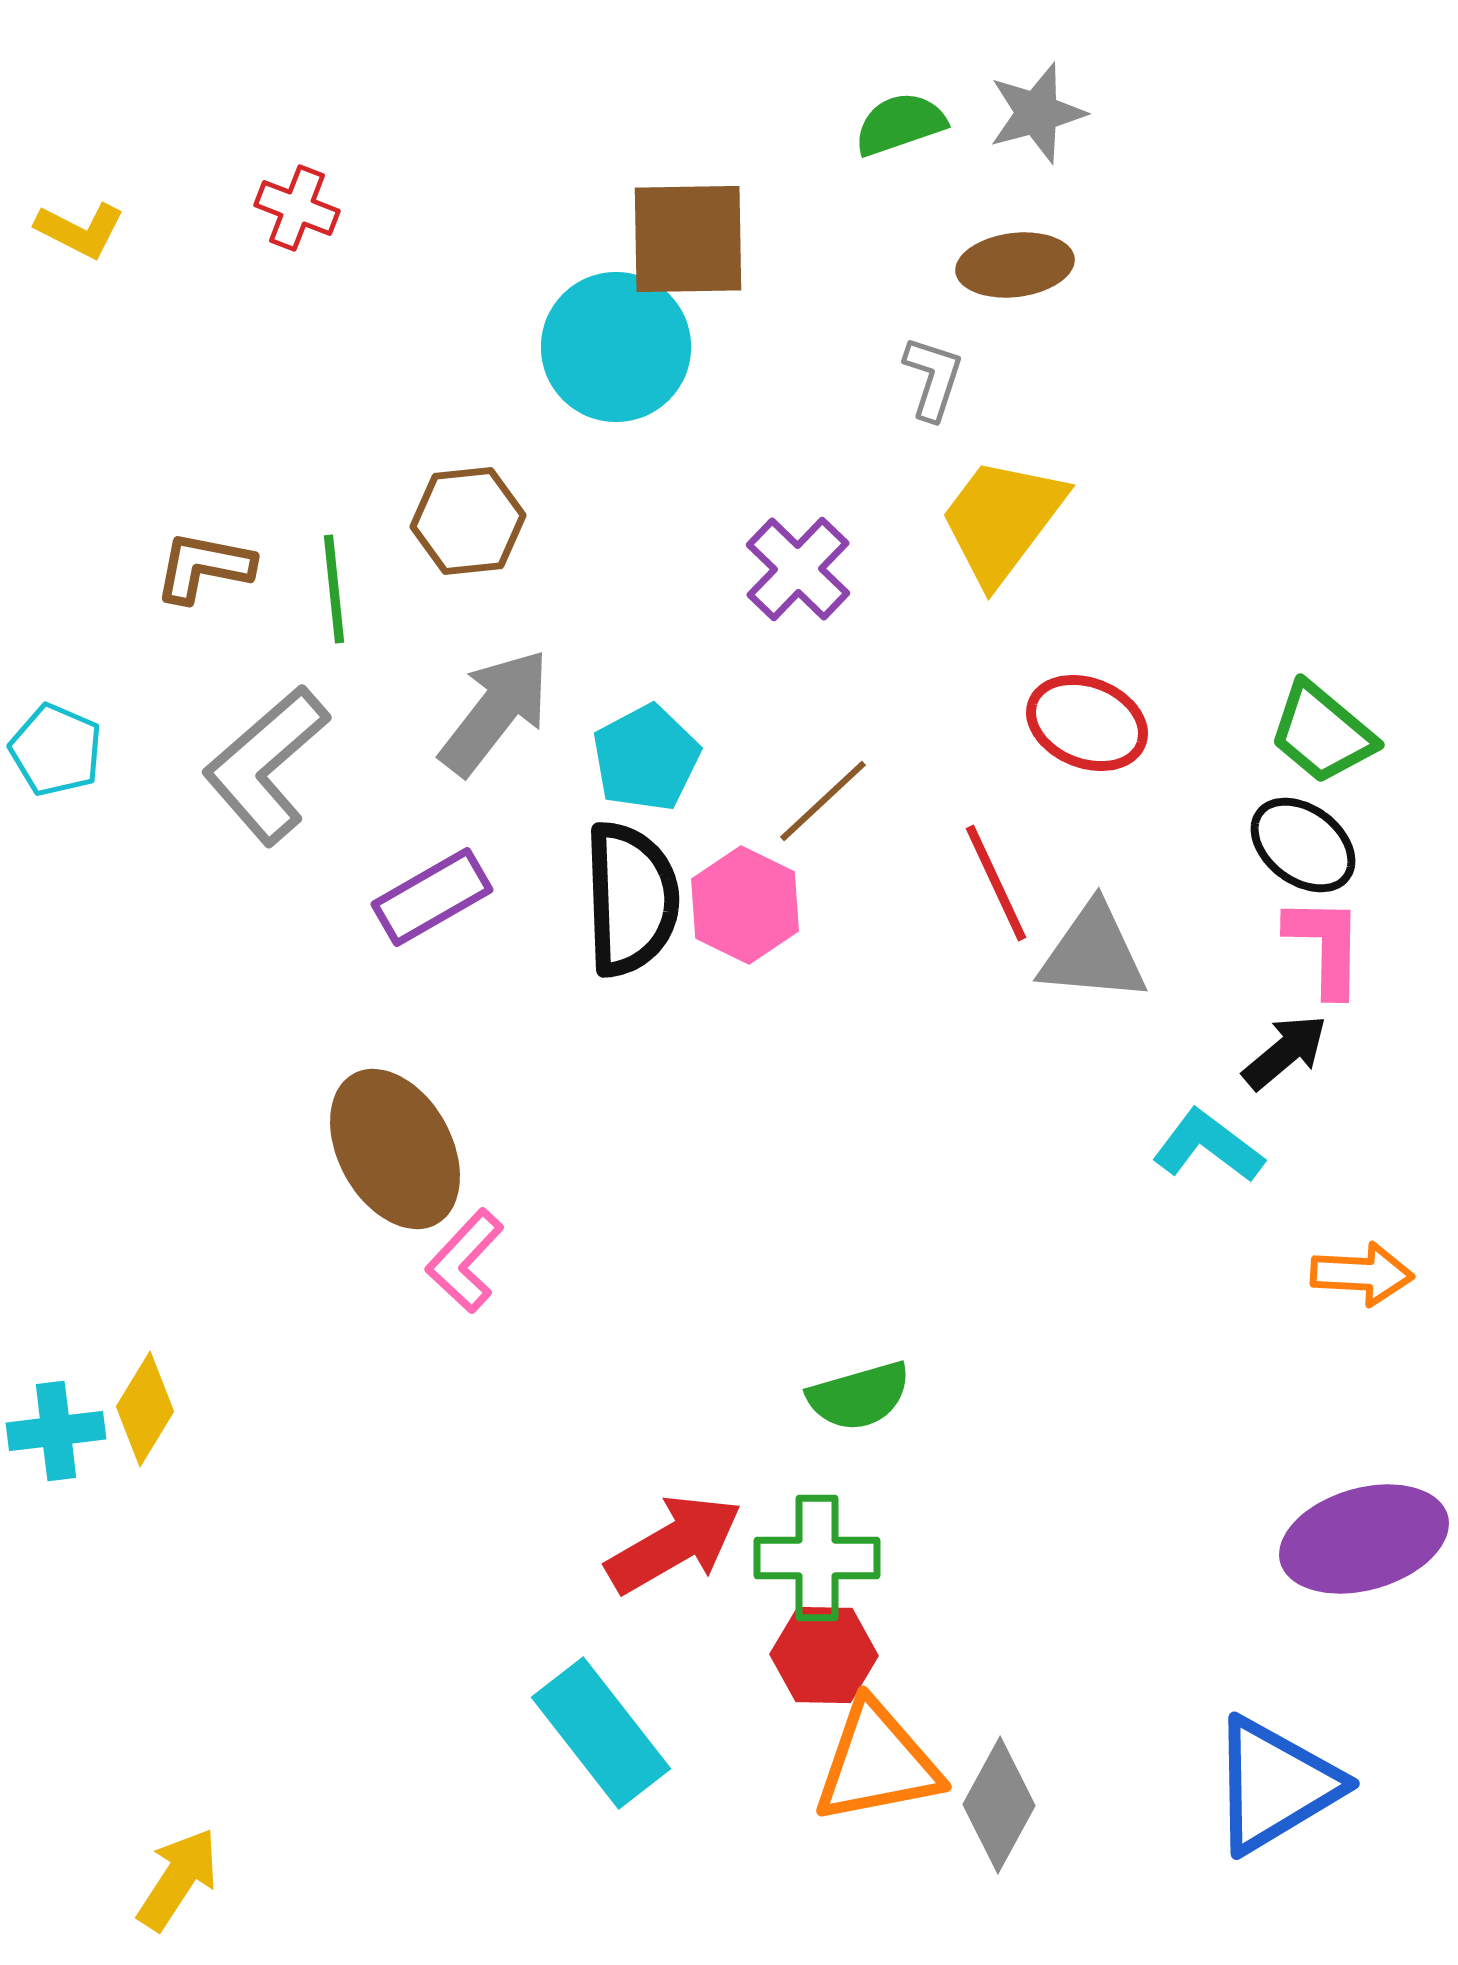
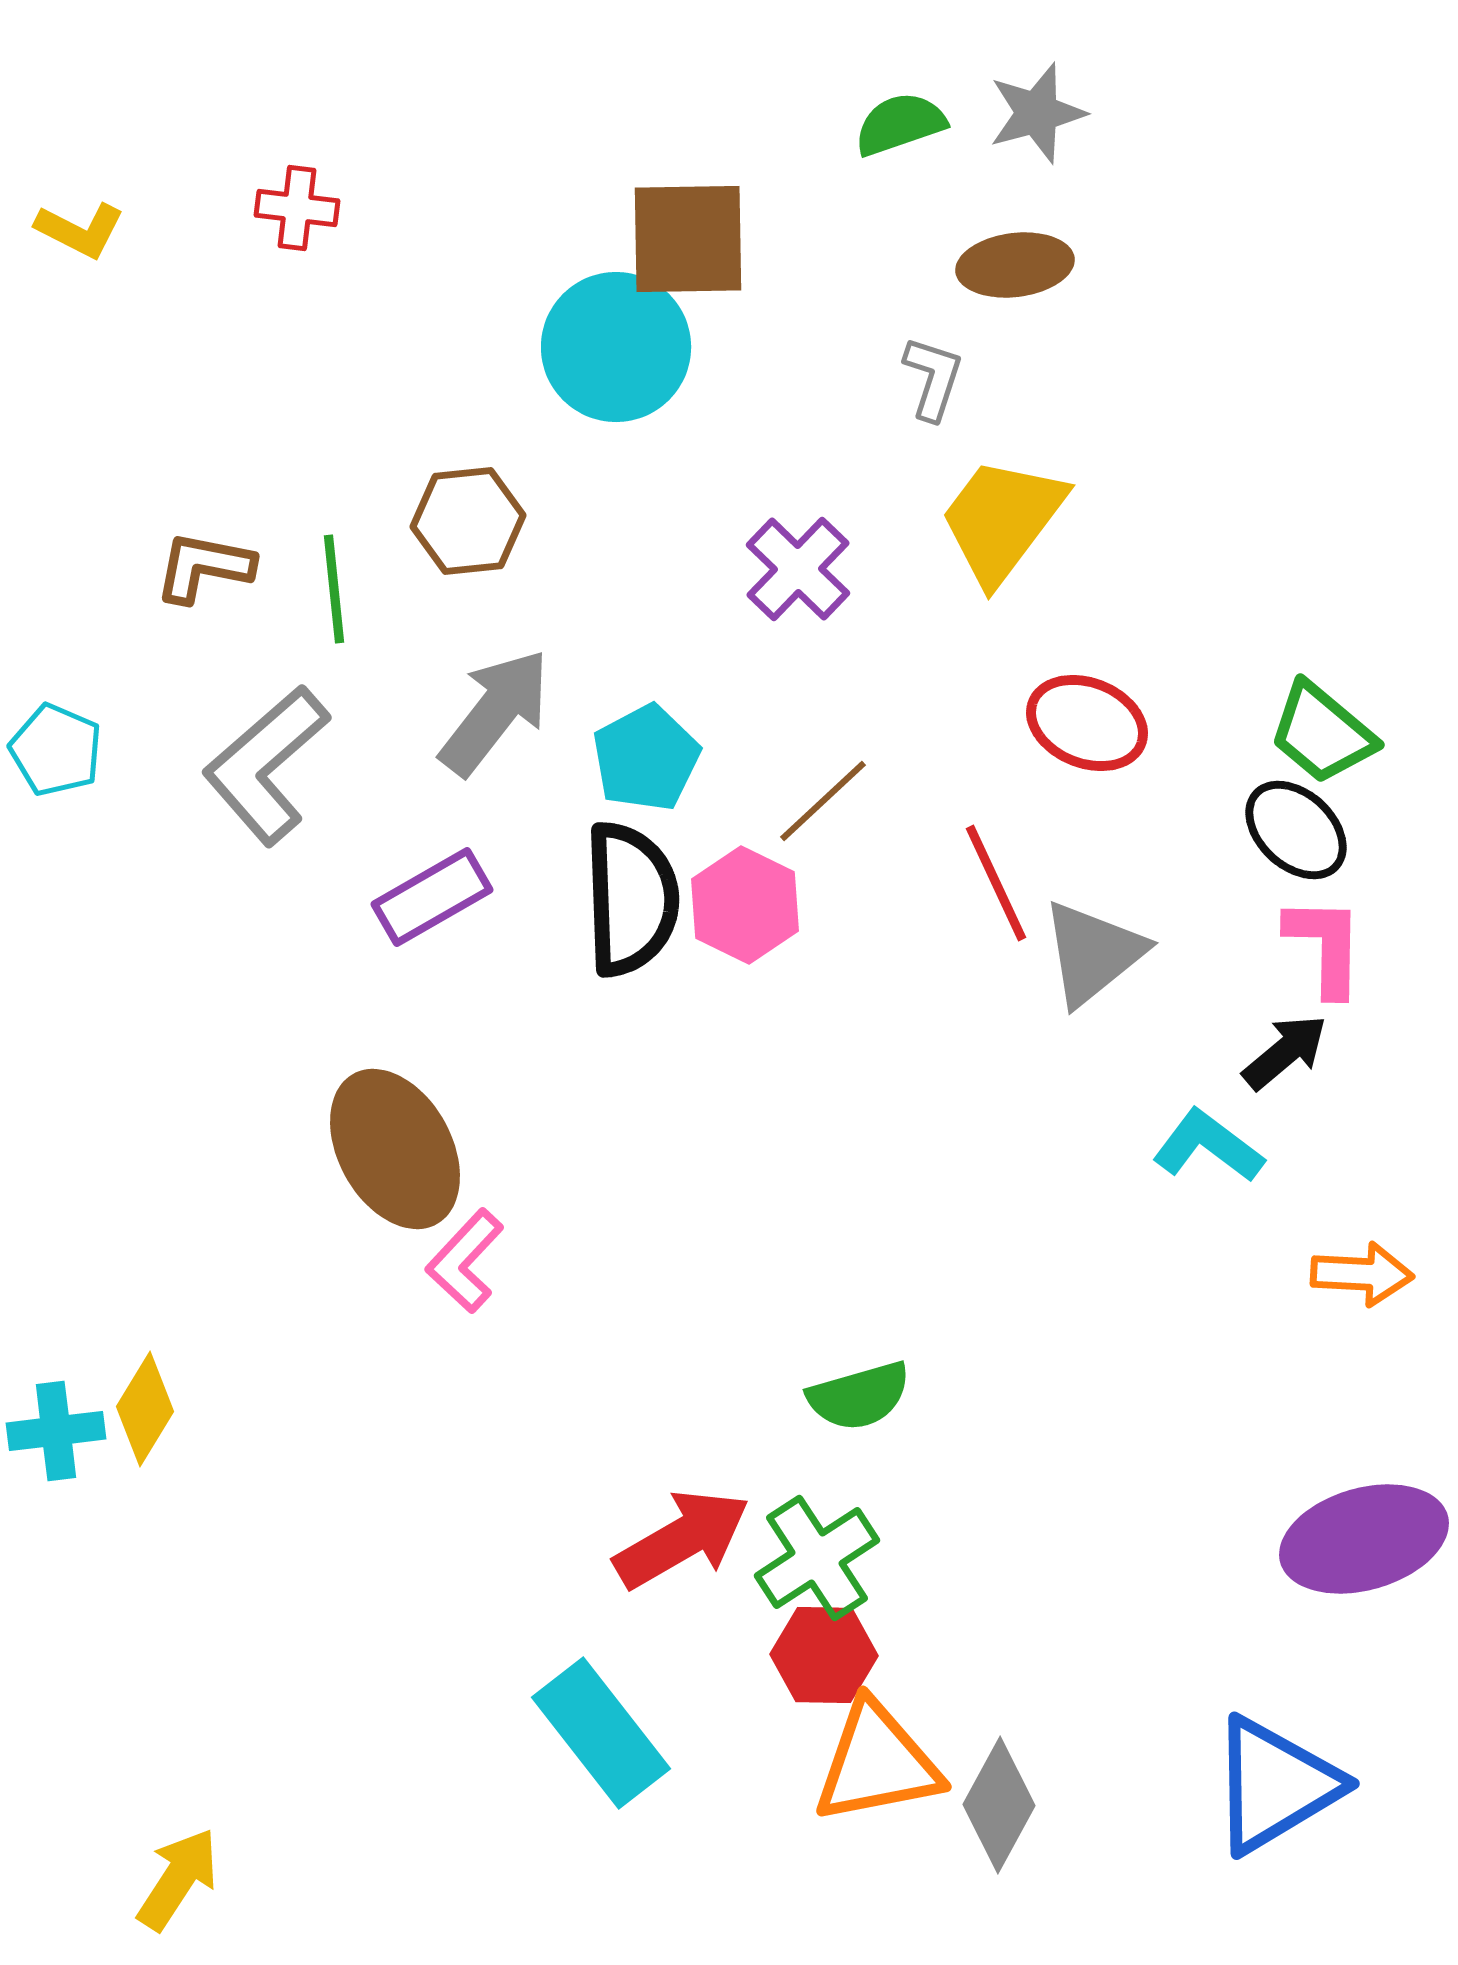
red cross at (297, 208): rotated 14 degrees counterclockwise
black ellipse at (1303, 845): moved 7 px left, 15 px up; rotated 6 degrees clockwise
gray triangle at (1093, 953): rotated 44 degrees counterclockwise
red arrow at (674, 1544): moved 8 px right, 5 px up
green cross at (817, 1558): rotated 33 degrees counterclockwise
